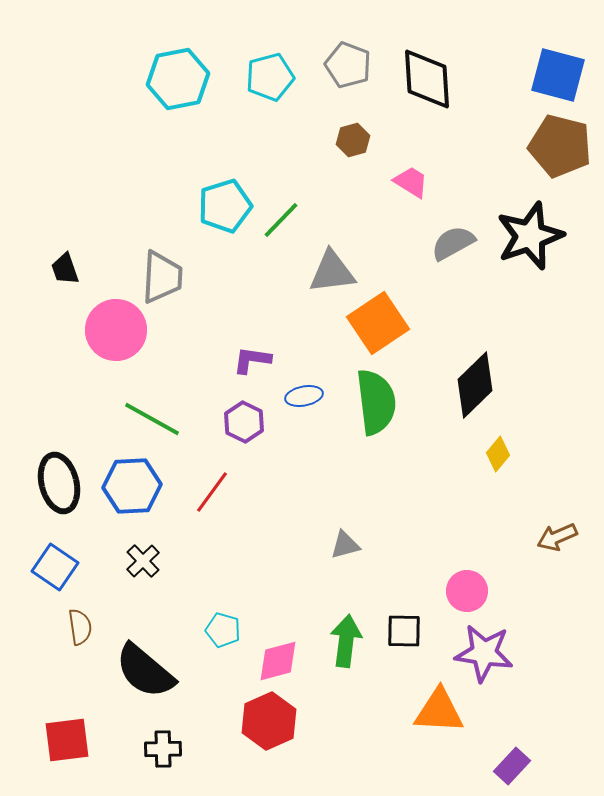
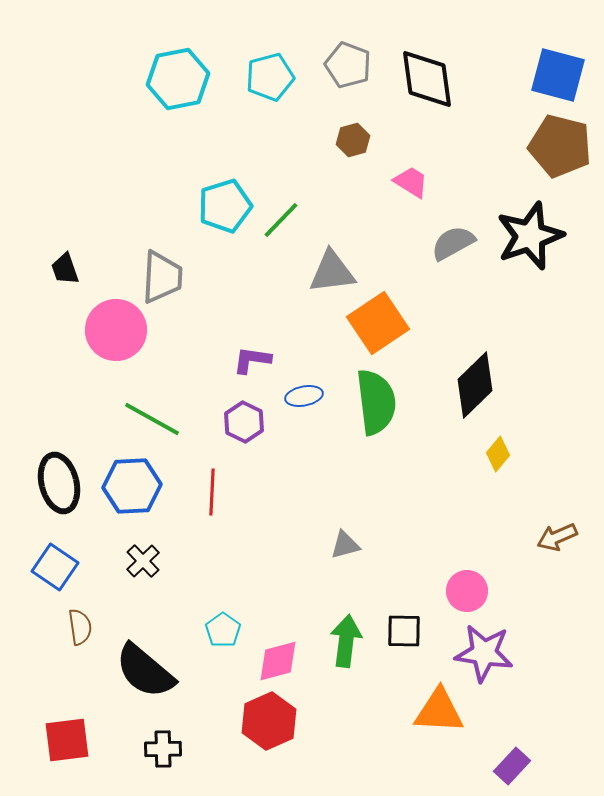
black diamond at (427, 79): rotated 4 degrees counterclockwise
red line at (212, 492): rotated 33 degrees counterclockwise
cyan pentagon at (223, 630): rotated 20 degrees clockwise
